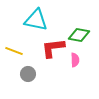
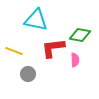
green diamond: moved 1 px right
